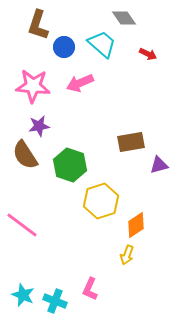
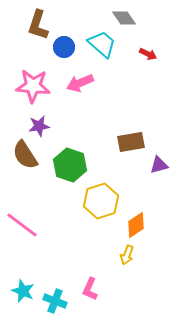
cyan star: moved 4 px up
